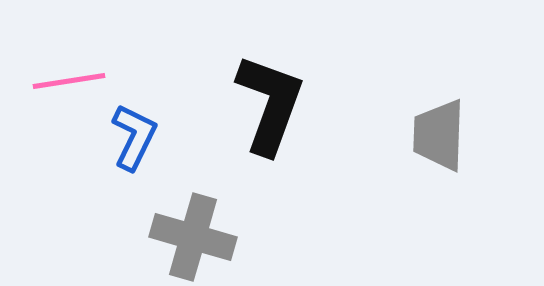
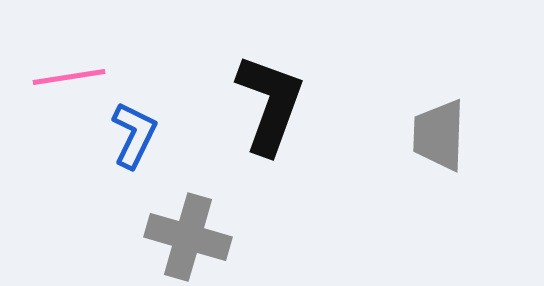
pink line: moved 4 px up
blue L-shape: moved 2 px up
gray cross: moved 5 px left
